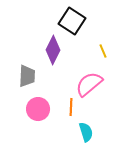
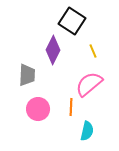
yellow line: moved 10 px left
gray trapezoid: moved 1 px up
cyan semicircle: moved 1 px right, 1 px up; rotated 30 degrees clockwise
